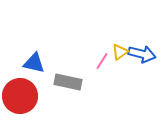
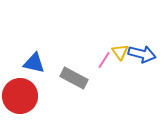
yellow triangle: rotated 30 degrees counterclockwise
pink line: moved 2 px right, 1 px up
gray rectangle: moved 6 px right, 4 px up; rotated 16 degrees clockwise
